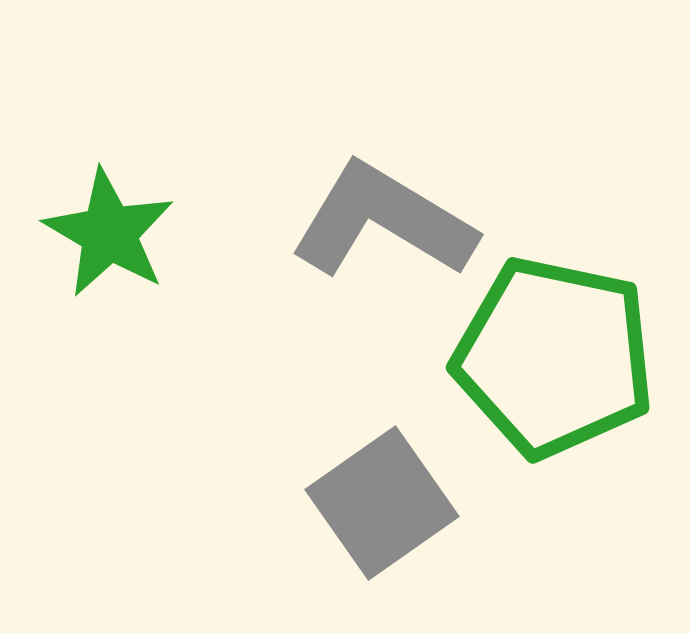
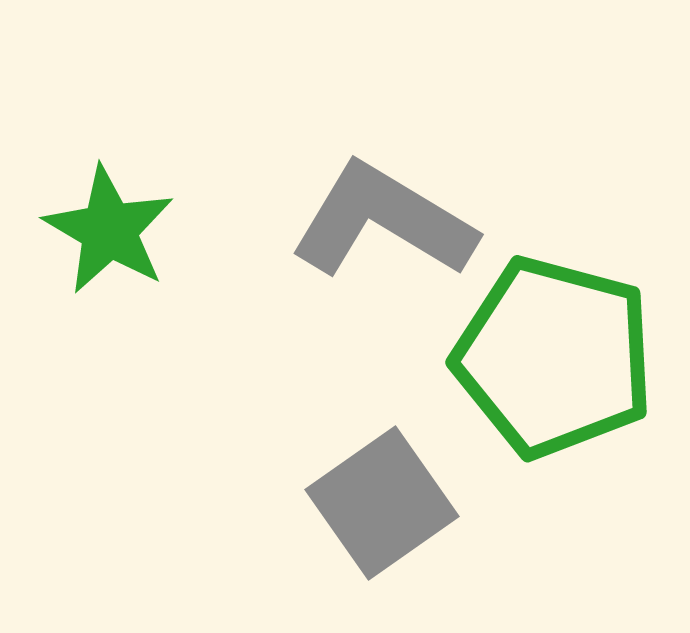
green star: moved 3 px up
green pentagon: rotated 3 degrees clockwise
